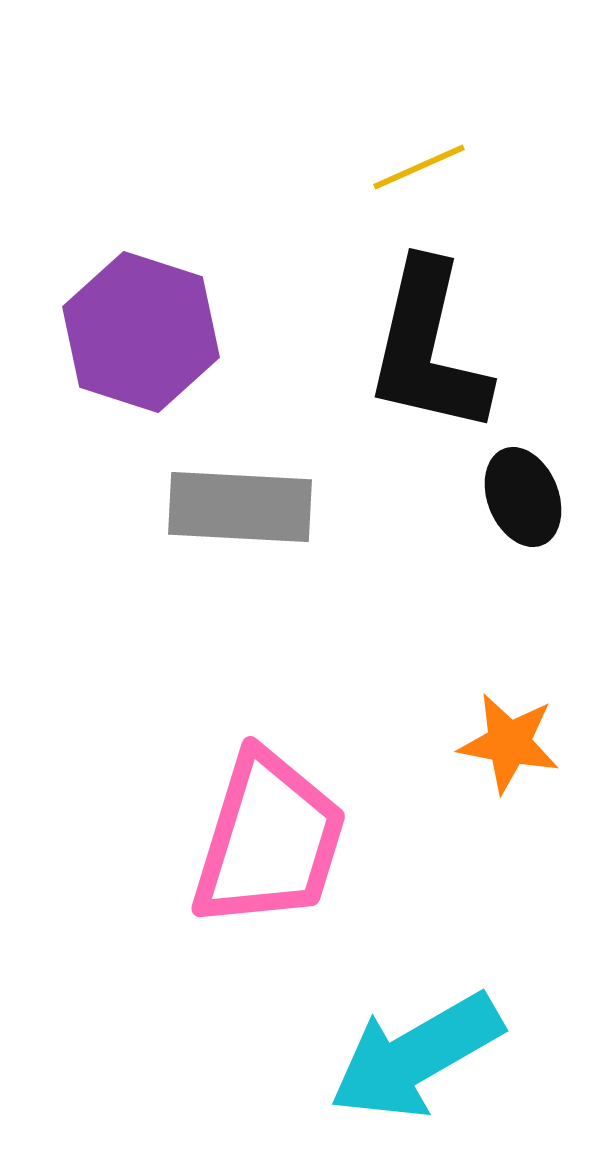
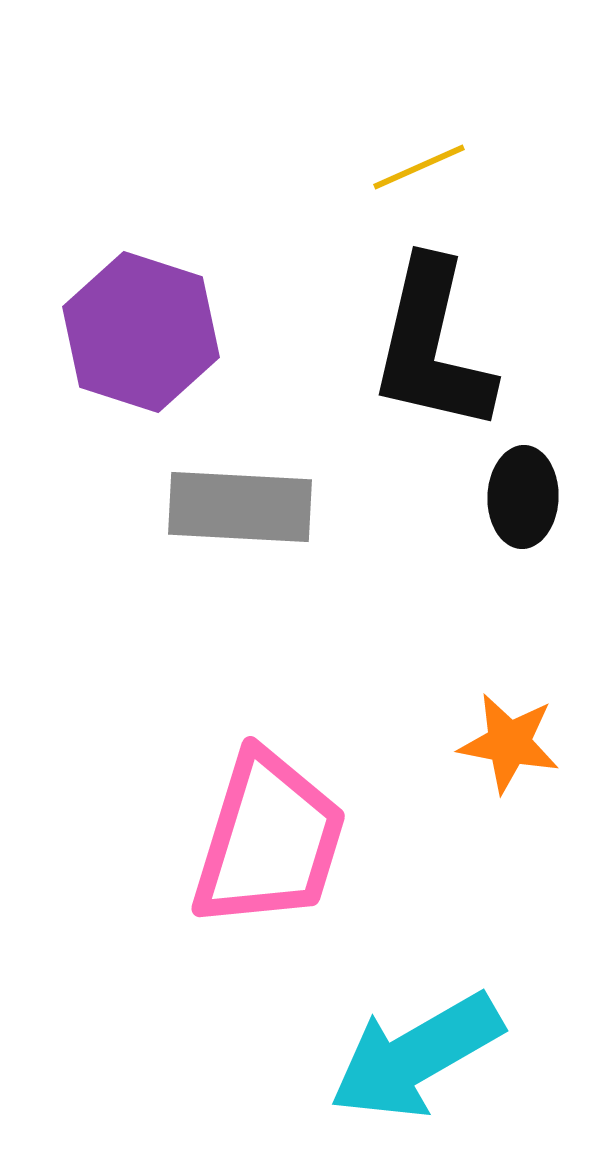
black L-shape: moved 4 px right, 2 px up
black ellipse: rotated 24 degrees clockwise
